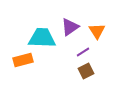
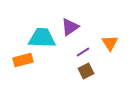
orange triangle: moved 13 px right, 12 px down
